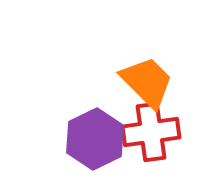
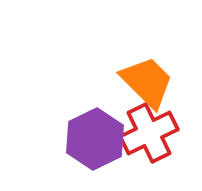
red cross: moved 2 px left, 1 px down; rotated 18 degrees counterclockwise
